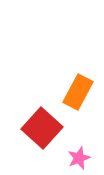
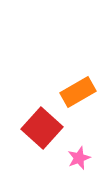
orange rectangle: rotated 32 degrees clockwise
